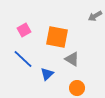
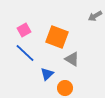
orange square: rotated 10 degrees clockwise
blue line: moved 2 px right, 6 px up
orange circle: moved 12 px left
